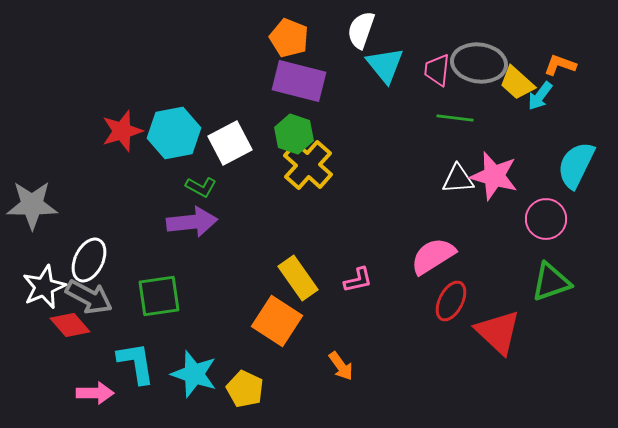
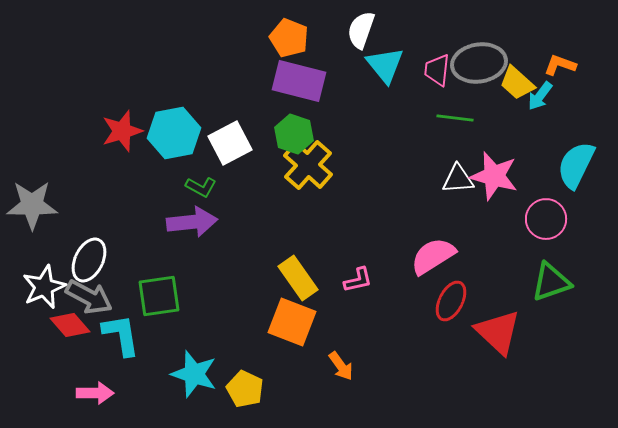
gray ellipse: rotated 16 degrees counterclockwise
orange square: moved 15 px right, 1 px down; rotated 12 degrees counterclockwise
cyan L-shape: moved 15 px left, 28 px up
